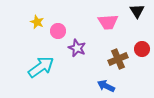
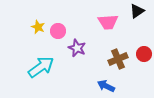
black triangle: rotated 28 degrees clockwise
yellow star: moved 1 px right, 5 px down
red circle: moved 2 px right, 5 px down
